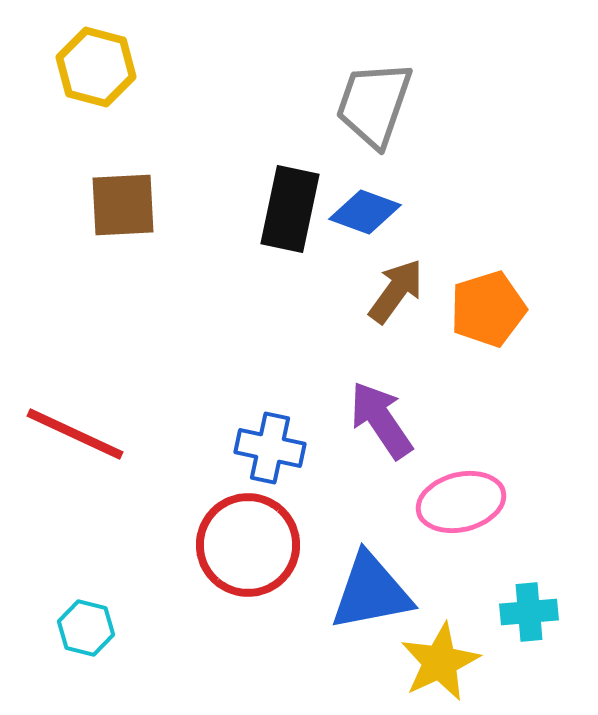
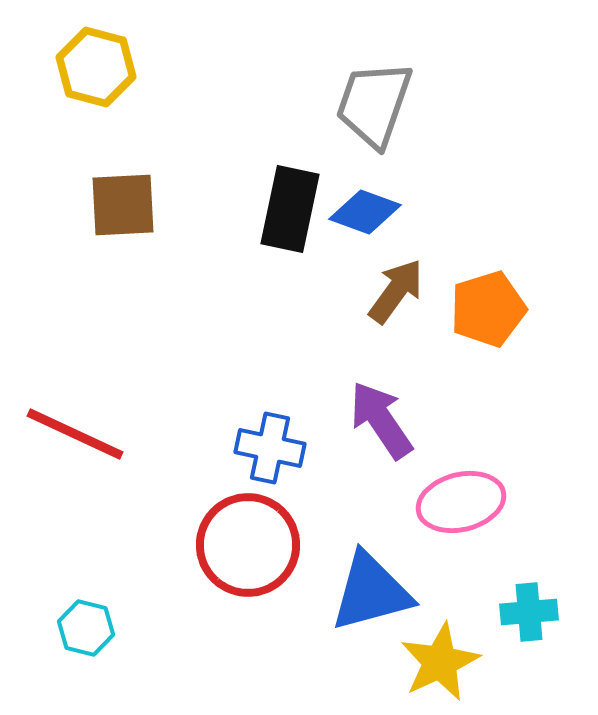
blue triangle: rotated 4 degrees counterclockwise
